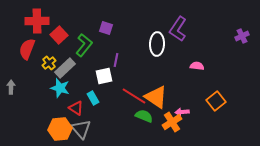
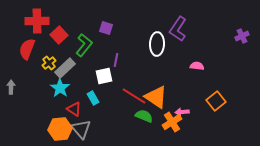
cyan star: rotated 18 degrees clockwise
red triangle: moved 2 px left, 1 px down
